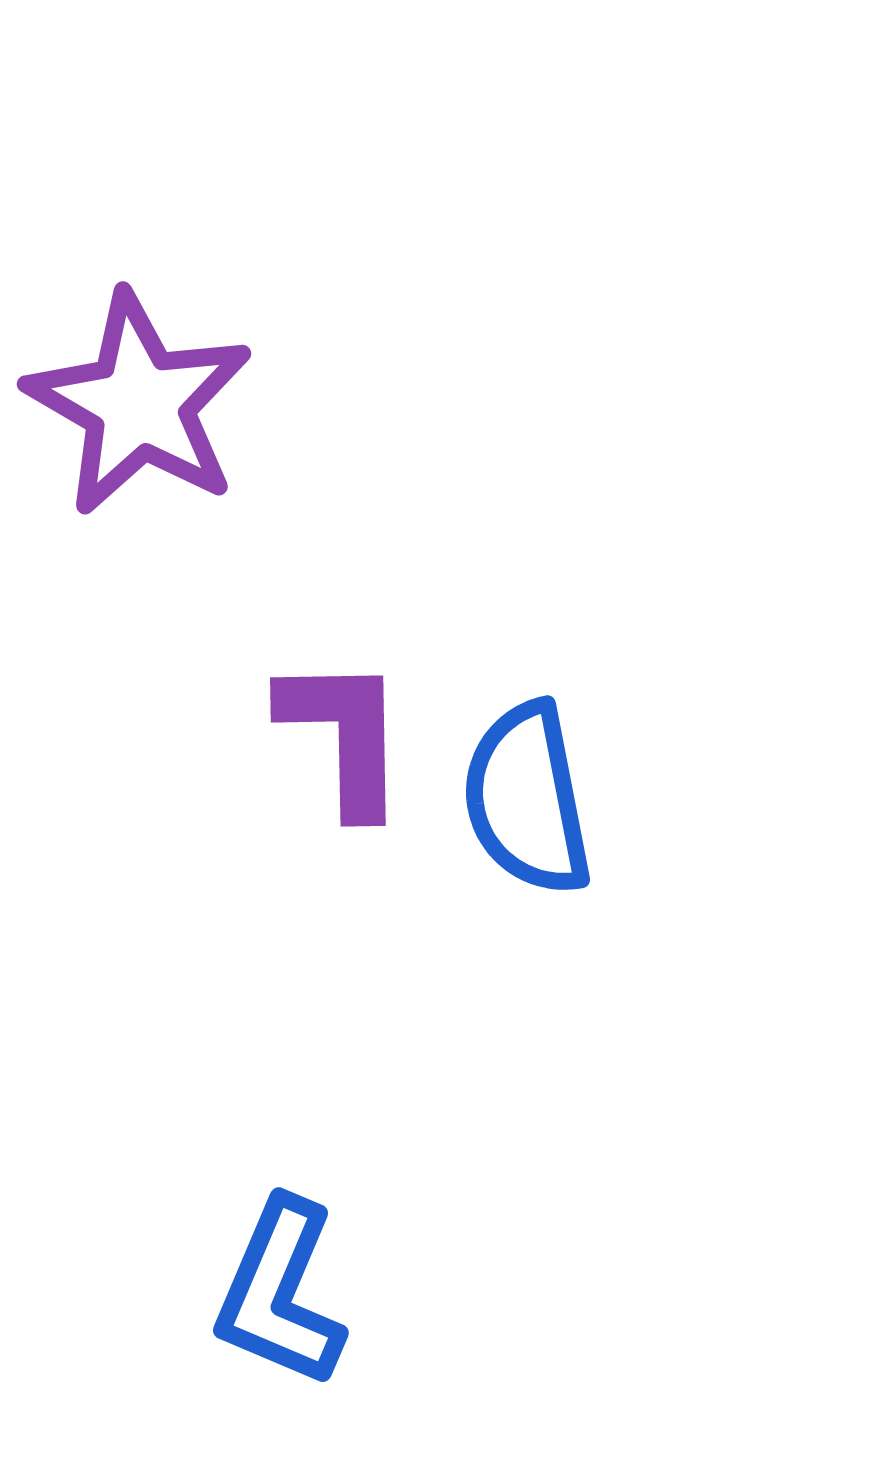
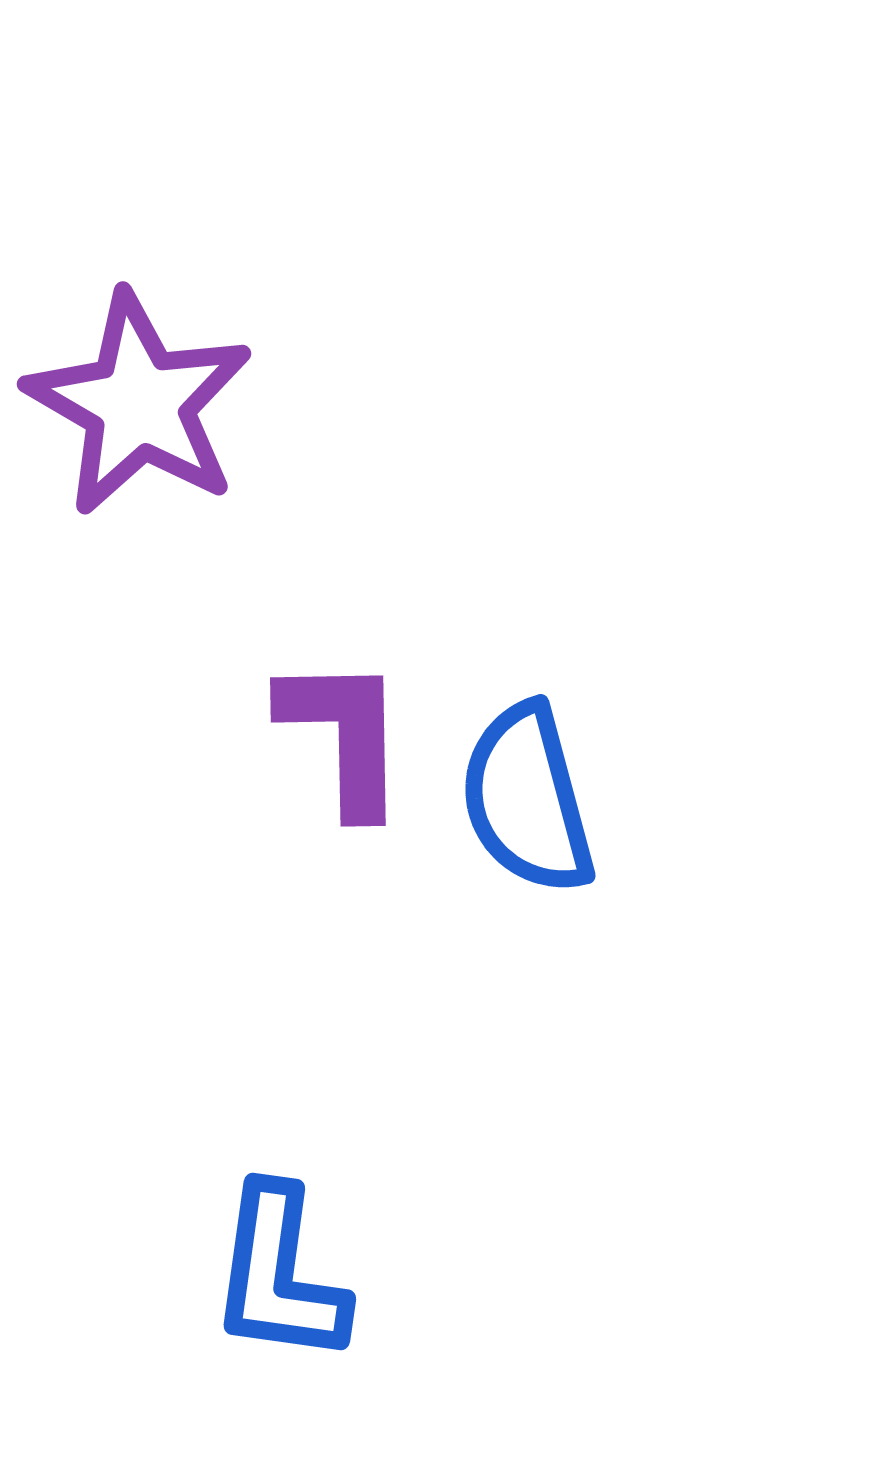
blue semicircle: rotated 4 degrees counterclockwise
blue L-shape: moved 1 px left, 18 px up; rotated 15 degrees counterclockwise
